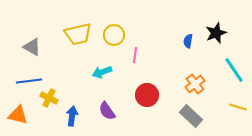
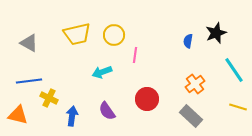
yellow trapezoid: moved 1 px left
gray triangle: moved 3 px left, 4 px up
red circle: moved 4 px down
